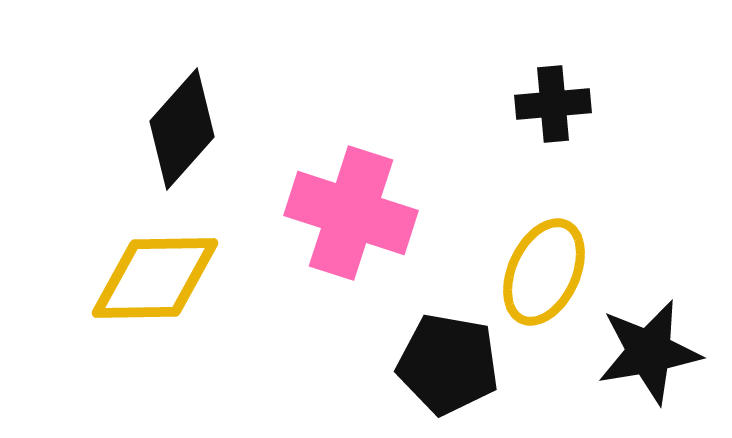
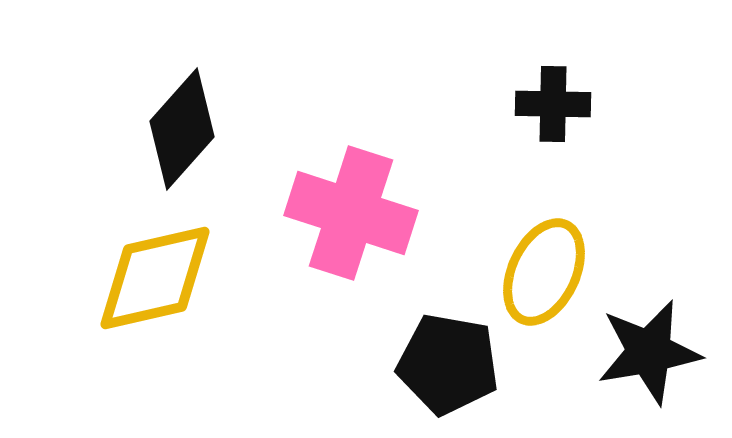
black cross: rotated 6 degrees clockwise
yellow diamond: rotated 12 degrees counterclockwise
